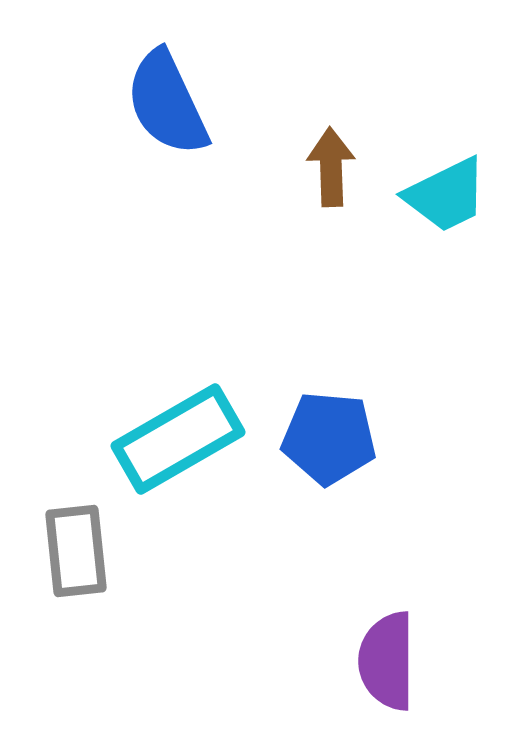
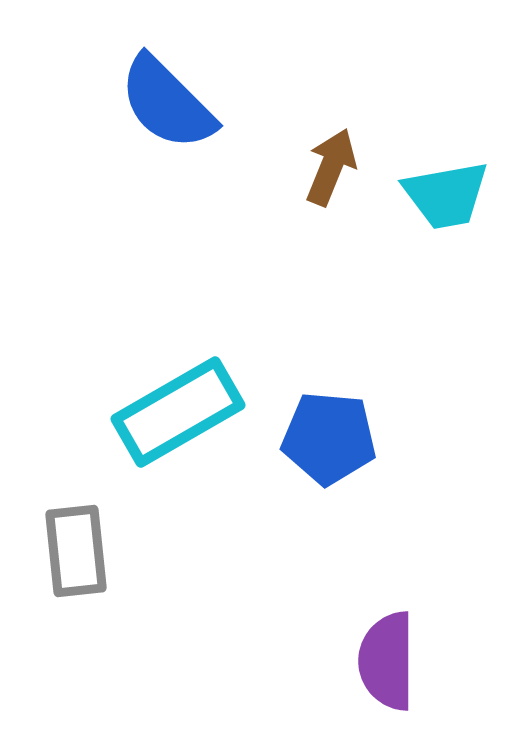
blue semicircle: rotated 20 degrees counterclockwise
brown arrow: rotated 24 degrees clockwise
cyan trapezoid: rotated 16 degrees clockwise
cyan rectangle: moved 27 px up
